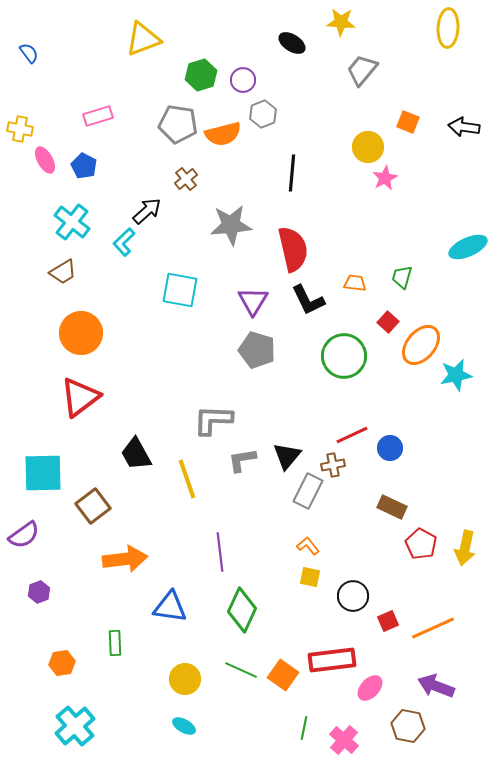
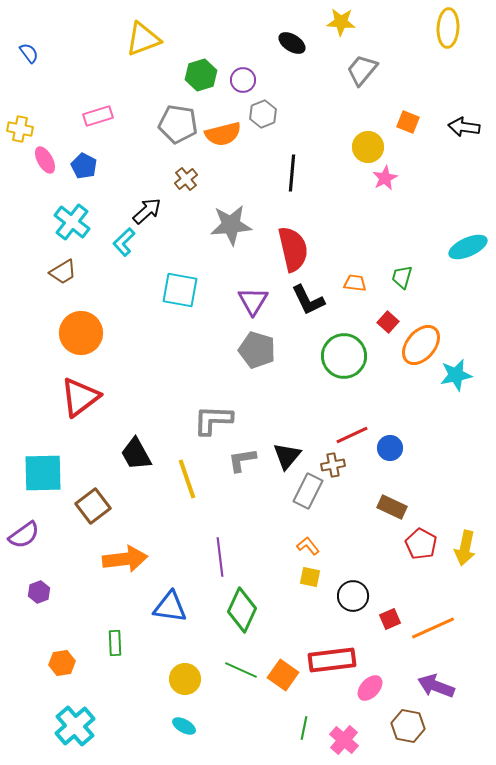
purple line at (220, 552): moved 5 px down
red square at (388, 621): moved 2 px right, 2 px up
